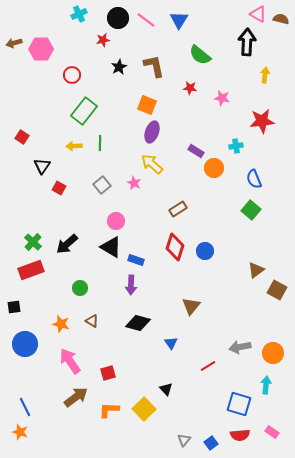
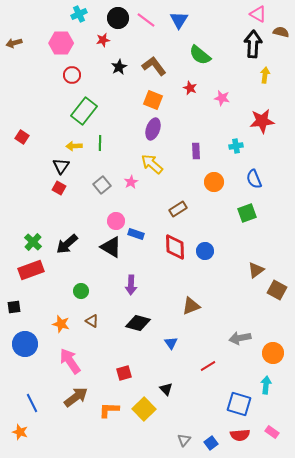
brown semicircle at (281, 19): moved 13 px down
black arrow at (247, 42): moved 6 px right, 2 px down
pink hexagon at (41, 49): moved 20 px right, 6 px up
brown L-shape at (154, 66): rotated 25 degrees counterclockwise
red star at (190, 88): rotated 16 degrees clockwise
orange square at (147, 105): moved 6 px right, 5 px up
purple ellipse at (152, 132): moved 1 px right, 3 px up
purple rectangle at (196, 151): rotated 56 degrees clockwise
black triangle at (42, 166): moved 19 px right
orange circle at (214, 168): moved 14 px down
pink star at (134, 183): moved 3 px left, 1 px up; rotated 16 degrees clockwise
green square at (251, 210): moved 4 px left, 3 px down; rotated 30 degrees clockwise
red diamond at (175, 247): rotated 20 degrees counterclockwise
blue rectangle at (136, 260): moved 26 px up
green circle at (80, 288): moved 1 px right, 3 px down
brown triangle at (191, 306): rotated 30 degrees clockwise
gray arrow at (240, 347): moved 9 px up
red square at (108, 373): moved 16 px right
blue line at (25, 407): moved 7 px right, 4 px up
